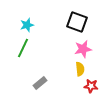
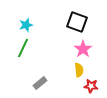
cyan star: moved 1 px left
pink star: rotated 24 degrees counterclockwise
yellow semicircle: moved 1 px left, 1 px down
